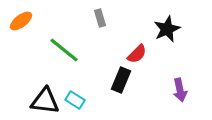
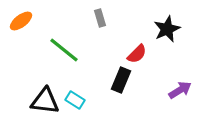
purple arrow: rotated 110 degrees counterclockwise
